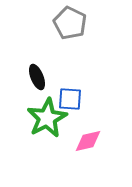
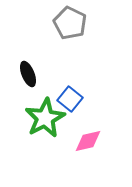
black ellipse: moved 9 px left, 3 px up
blue square: rotated 35 degrees clockwise
green star: moved 2 px left
